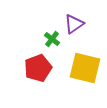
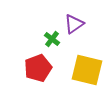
yellow square: moved 2 px right, 2 px down
